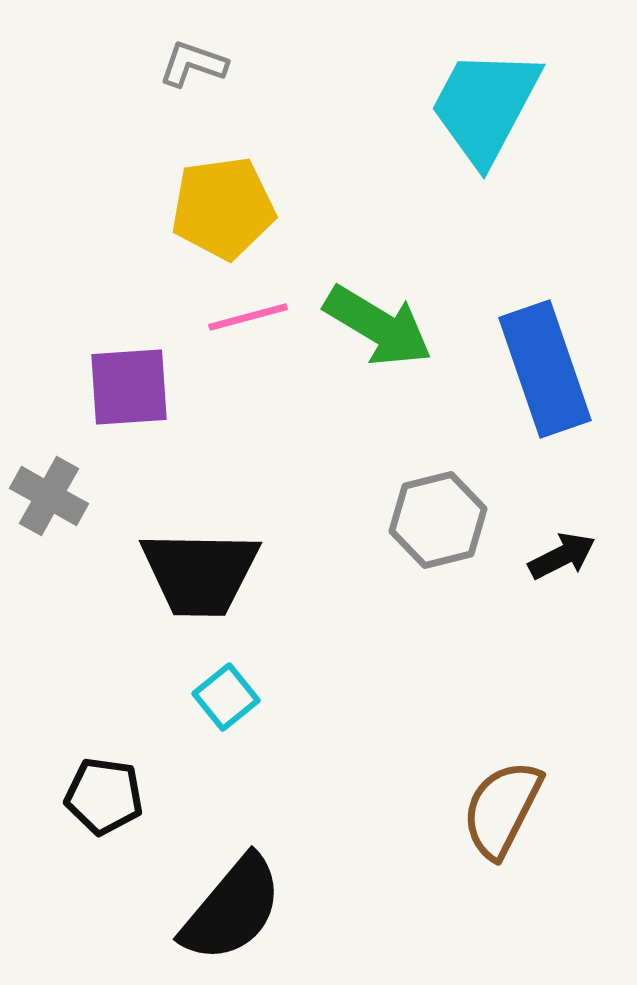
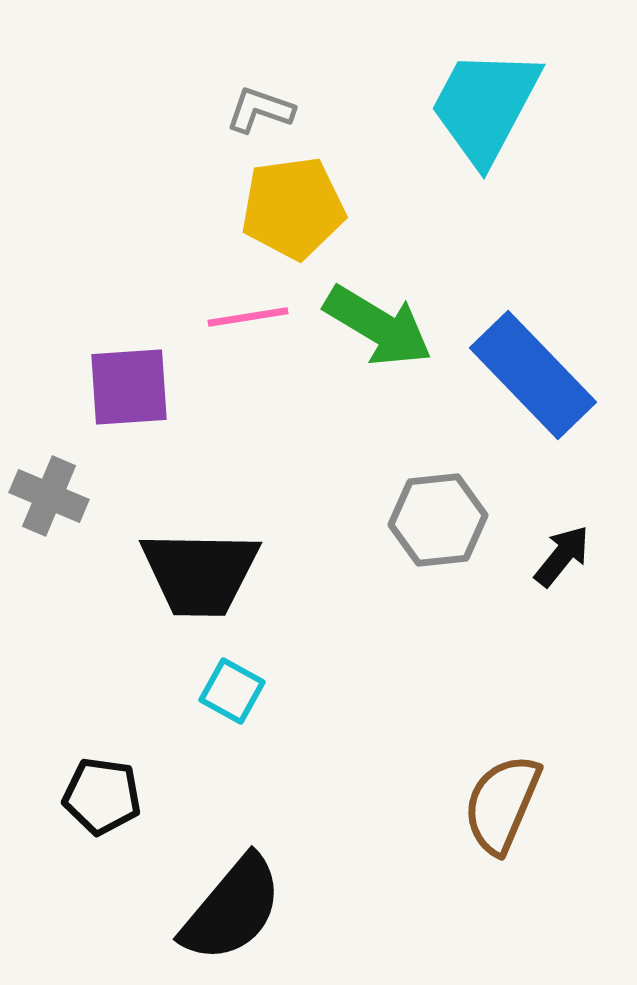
gray L-shape: moved 67 px right, 46 px down
yellow pentagon: moved 70 px right
pink line: rotated 6 degrees clockwise
blue rectangle: moved 12 px left, 6 px down; rotated 25 degrees counterclockwise
gray cross: rotated 6 degrees counterclockwise
gray hexagon: rotated 8 degrees clockwise
black arrow: rotated 24 degrees counterclockwise
cyan square: moved 6 px right, 6 px up; rotated 22 degrees counterclockwise
black pentagon: moved 2 px left
brown semicircle: moved 5 px up; rotated 4 degrees counterclockwise
